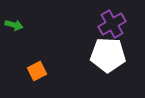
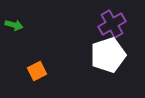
white pentagon: rotated 20 degrees counterclockwise
